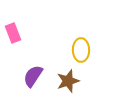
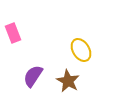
yellow ellipse: rotated 30 degrees counterclockwise
brown star: rotated 25 degrees counterclockwise
